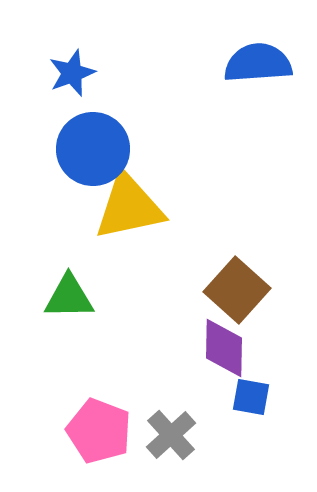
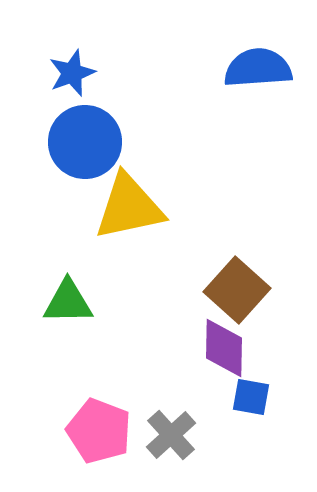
blue semicircle: moved 5 px down
blue circle: moved 8 px left, 7 px up
green triangle: moved 1 px left, 5 px down
